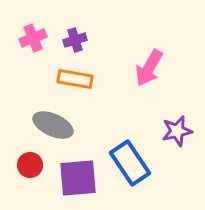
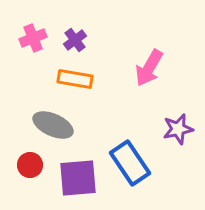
purple cross: rotated 20 degrees counterclockwise
purple star: moved 1 px right, 2 px up
